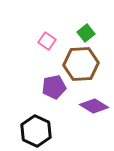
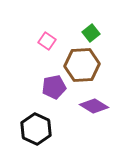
green square: moved 5 px right
brown hexagon: moved 1 px right, 1 px down
black hexagon: moved 2 px up
